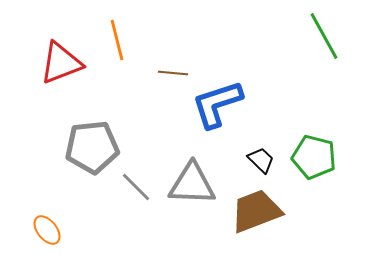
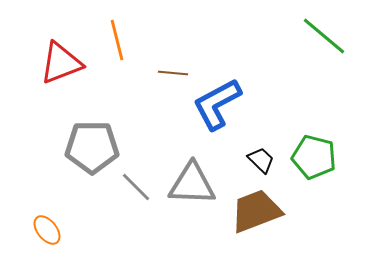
green line: rotated 21 degrees counterclockwise
blue L-shape: rotated 10 degrees counterclockwise
gray pentagon: rotated 6 degrees clockwise
